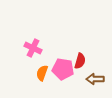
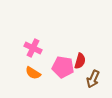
pink pentagon: moved 2 px up
orange semicircle: moved 9 px left; rotated 77 degrees counterclockwise
brown arrow: moved 2 px left; rotated 66 degrees counterclockwise
